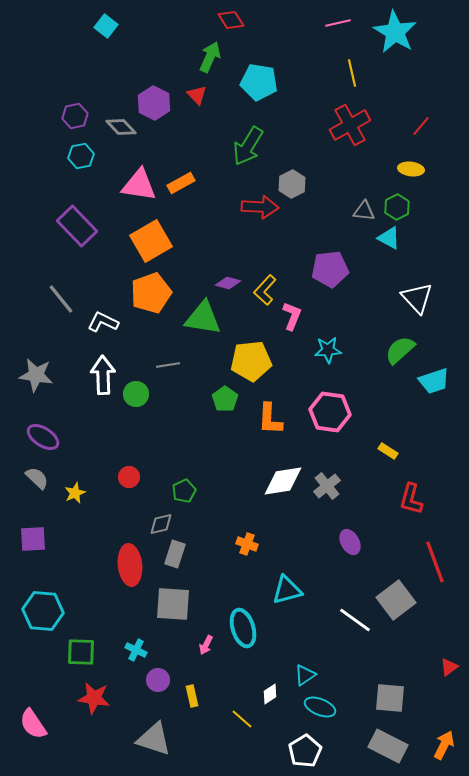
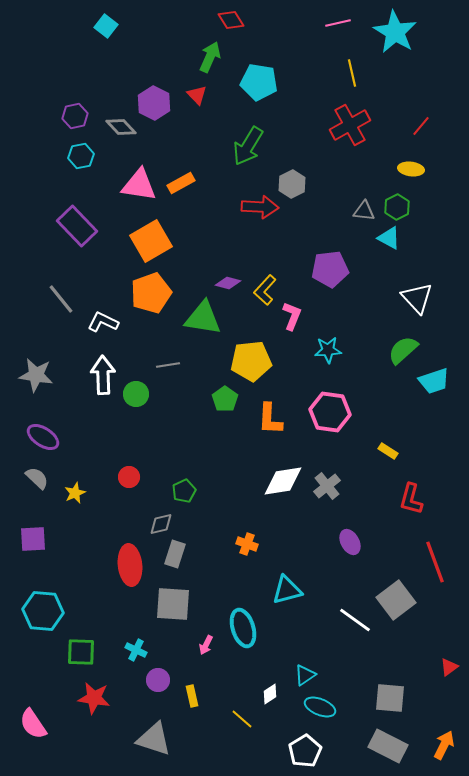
green semicircle at (400, 350): moved 3 px right
